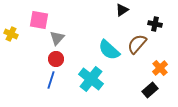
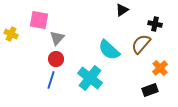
brown semicircle: moved 4 px right
cyan cross: moved 1 px left, 1 px up
black rectangle: rotated 21 degrees clockwise
